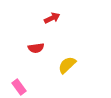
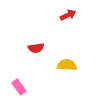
red arrow: moved 16 px right, 3 px up
yellow semicircle: rotated 48 degrees clockwise
